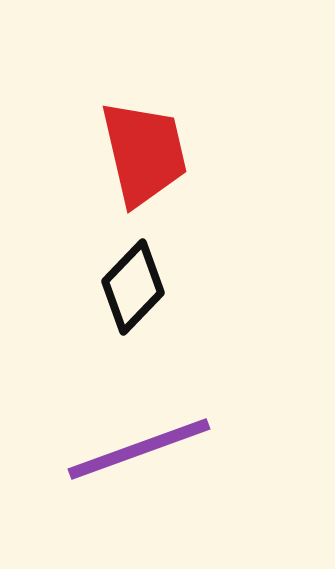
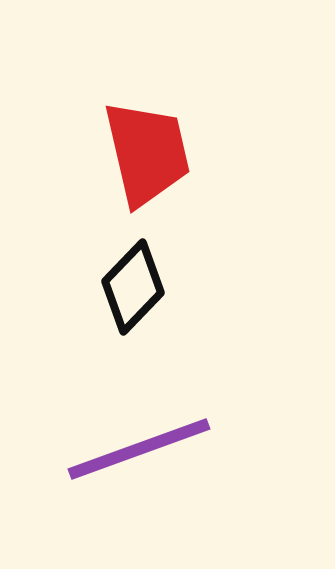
red trapezoid: moved 3 px right
